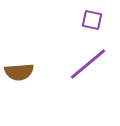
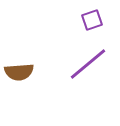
purple square: rotated 30 degrees counterclockwise
